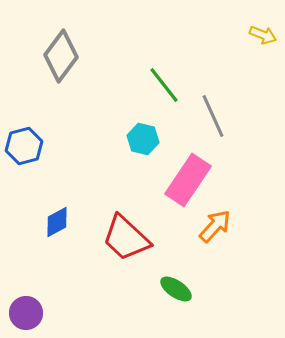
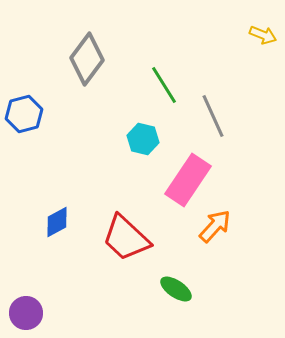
gray diamond: moved 26 px right, 3 px down
green line: rotated 6 degrees clockwise
blue hexagon: moved 32 px up
